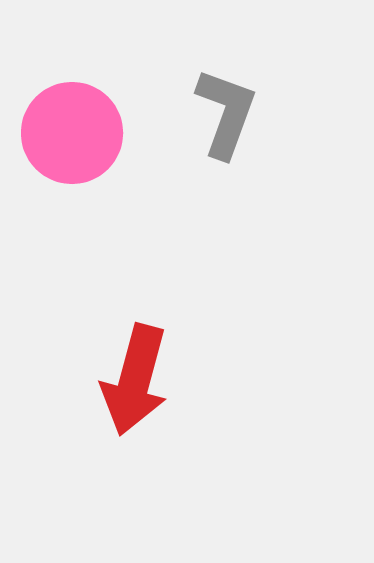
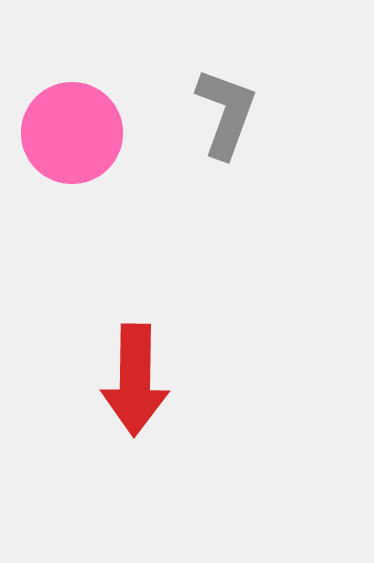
red arrow: rotated 14 degrees counterclockwise
